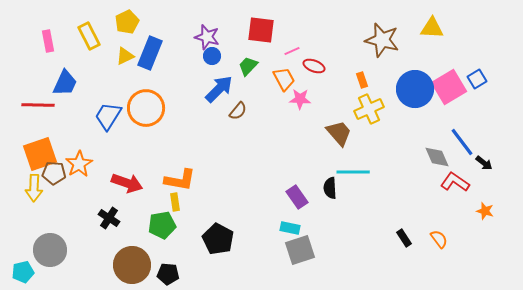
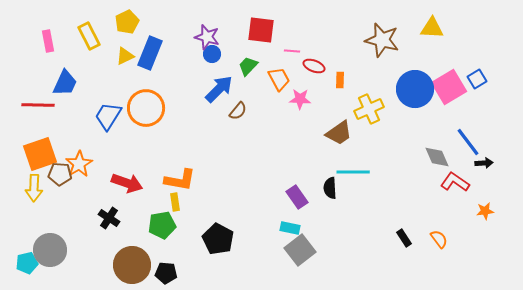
pink line at (292, 51): rotated 28 degrees clockwise
blue circle at (212, 56): moved 2 px up
orange trapezoid at (284, 79): moved 5 px left
orange rectangle at (362, 80): moved 22 px left; rotated 21 degrees clockwise
brown trapezoid at (339, 133): rotated 96 degrees clockwise
blue line at (462, 142): moved 6 px right
black arrow at (484, 163): rotated 42 degrees counterclockwise
brown pentagon at (54, 173): moved 6 px right, 1 px down
orange star at (485, 211): rotated 24 degrees counterclockwise
gray square at (300, 250): rotated 20 degrees counterclockwise
cyan pentagon at (23, 272): moved 4 px right, 9 px up
black pentagon at (168, 274): moved 2 px left, 1 px up
